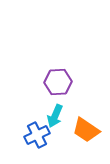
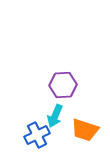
purple hexagon: moved 5 px right, 3 px down
orange trapezoid: moved 1 px left; rotated 16 degrees counterclockwise
